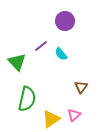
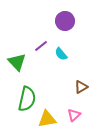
brown triangle: rotated 24 degrees clockwise
yellow triangle: moved 4 px left; rotated 24 degrees clockwise
